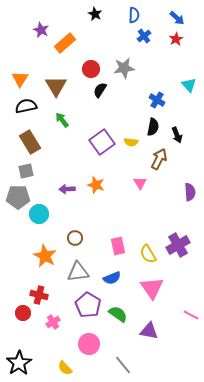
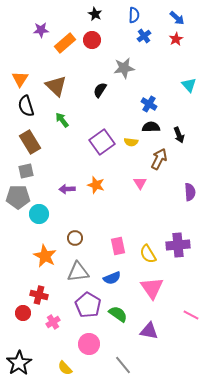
purple star at (41, 30): rotated 28 degrees counterclockwise
red circle at (91, 69): moved 1 px right, 29 px up
brown triangle at (56, 86): rotated 15 degrees counterclockwise
blue cross at (157, 100): moved 8 px left, 4 px down
black semicircle at (26, 106): rotated 95 degrees counterclockwise
black semicircle at (153, 127): moved 2 px left; rotated 102 degrees counterclockwise
black arrow at (177, 135): moved 2 px right
purple cross at (178, 245): rotated 25 degrees clockwise
